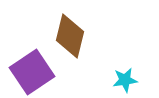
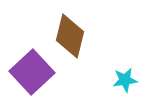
purple square: rotated 9 degrees counterclockwise
